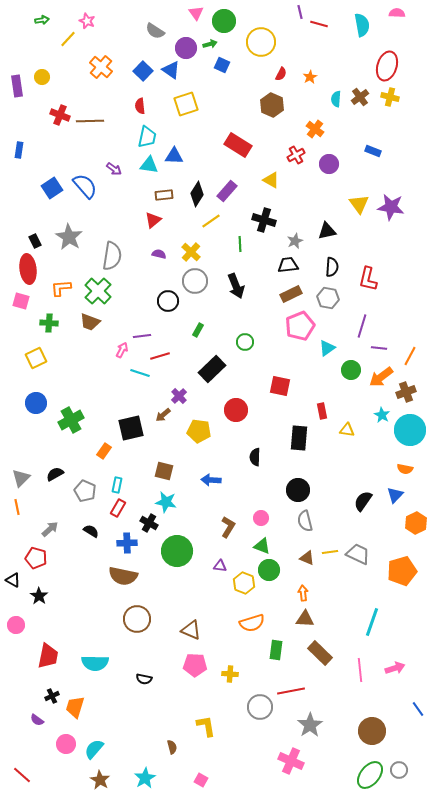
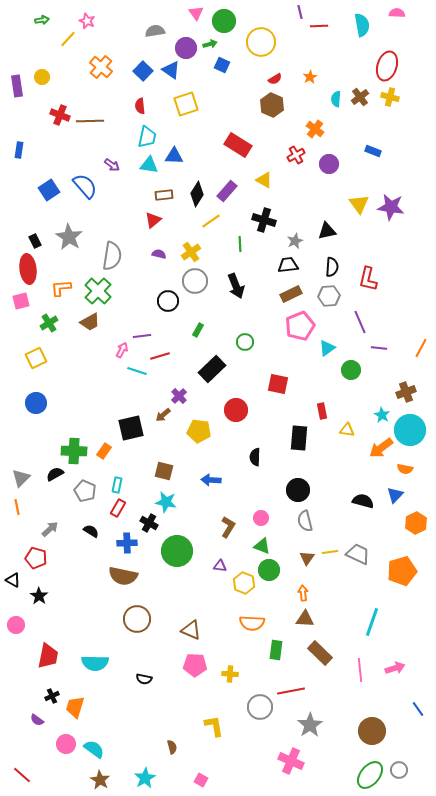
red line at (319, 24): moved 2 px down; rotated 18 degrees counterclockwise
gray semicircle at (155, 31): rotated 138 degrees clockwise
red semicircle at (281, 74): moved 6 px left, 5 px down; rotated 32 degrees clockwise
purple arrow at (114, 169): moved 2 px left, 4 px up
yellow triangle at (271, 180): moved 7 px left
blue square at (52, 188): moved 3 px left, 2 px down
yellow cross at (191, 252): rotated 12 degrees clockwise
gray hexagon at (328, 298): moved 1 px right, 2 px up; rotated 15 degrees counterclockwise
pink square at (21, 301): rotated 30 degrees counterclockwise
brown trapezoid at (90, 322): rotated 50 degrees counterclockwise
green cross at (49, 323): rotated 36 degrees counterclockwise
purple line at (362, 326): moved 2 px left, 4 px up; rotated 40 degrees counterclockwise
orange line at (410, 356): moved 11 px right, 8 px up
cyan line at (140, 373): moved 3 px left, 2 px up
orange arrow at (381, 377): moved 71 px down
red square at (280, 386): moved 2 px left, 2 px up
green cross at (71, 420): moved 3 px right, 31 px down; rotated 30 degrees clockwise
black semicircle at (363, 501): rotated 70 degrees clockwise
brown triangle at (307, 558): rotated 42 degrees clockwise
orange semicircle at (252, 623): rotated 20 degrees clockwise
yellow L-shape at (206, 726): moved 8 px right
cyan semicircle at (94, 749): rotated 85 degrees clockwise
